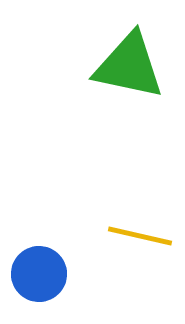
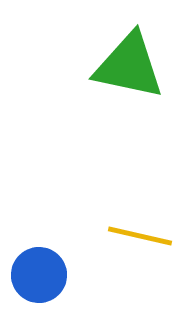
blue circle: moved 1 px down
